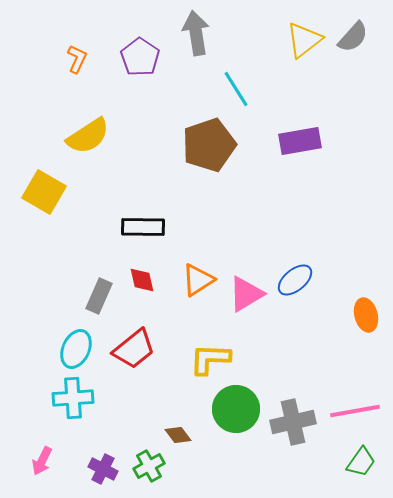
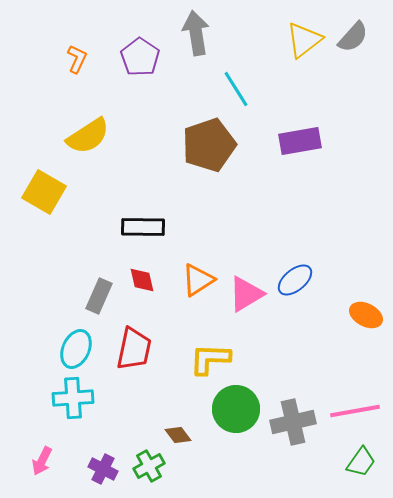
orange ellipse: rotated 48 degrees counterclockwise
red trapezoid: rotated 39 degrees counterclockwise
